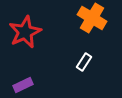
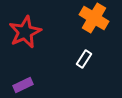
orange cross: moved 2 px right
white rectangle: moved 3 px up
